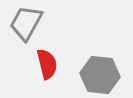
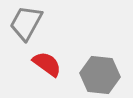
red semicircle: rotated 40 degrees counterclockwise
